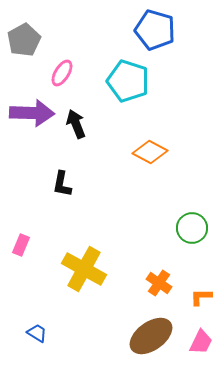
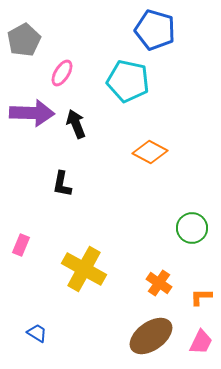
cyan pentagon: rotated 6 degrees counterclockwise
